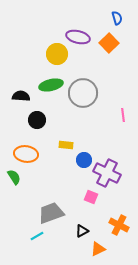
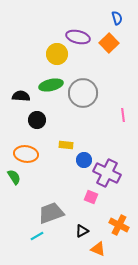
orange triangle: rotated 49 degrees clockwise
